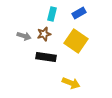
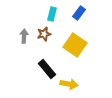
blue rectangle: rotated 24 degrees counterclockwise
gray arrow: rotated 104 degrees counterclockwise
yellow square: moved 1 px left, 4 px down
black rectangle: moved 1 px right, 12 px down; rotated 42 degrees clockwise
yellow arrow: moved 2 px left, 1 px down; rotated 12 degrees counterclockwise
